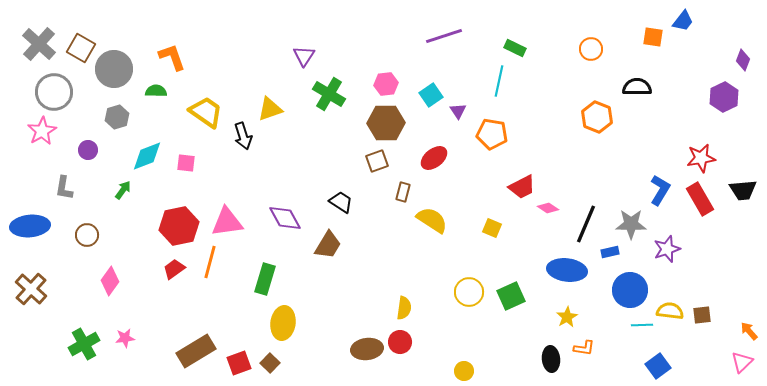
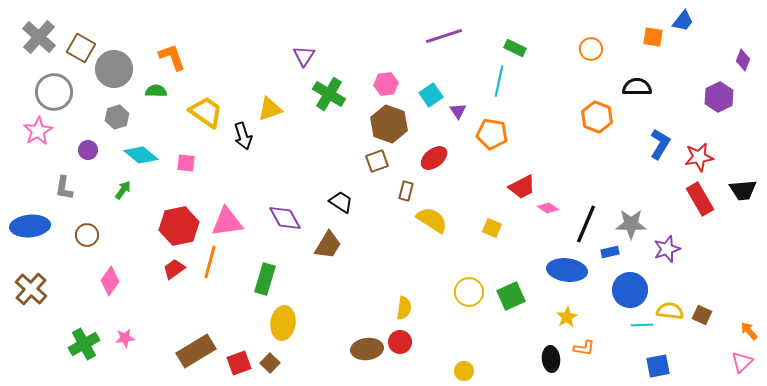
gray cross at (39, 44): moved 7 px up
purple hexagon at (724, 97): moved 5 px left
brown hexagon at (386, 123): moved 3 px right, 1 px down; rotated 21 degrees clockwise
pink star at (42, 131): moved 4 px left
cyan diamond at (147, 156): moved 6 px left, 1 px up; rotated 60 degrees clockwise
red star at (701, 158): moved 2 px left, 1 px up
blue L-shape at (660, 190): moved 46 px up
brown rectangle at (403, 192): moved 3 px right, 1 px up
brown square at (702, 315): rotated 30 degrees clockwise
blue square at (658, 366): rotated 25 degrees clockwise
